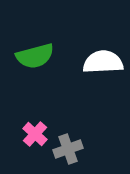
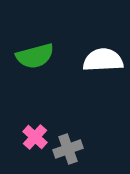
white semicircle: moved 2 px up
pink cross: moved 3 px down
